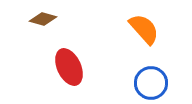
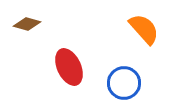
brown diamond: moved 16 px left, 5 px down
blue circle: moved 27 px left
